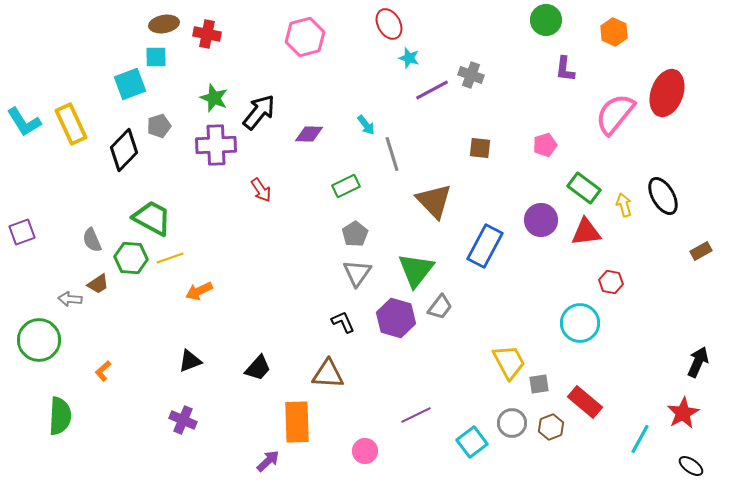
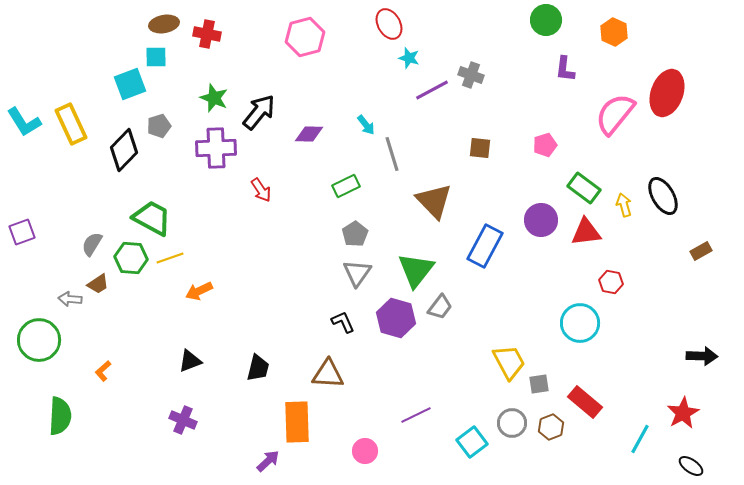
purple cross at (216, 145): moved 3 px down
gray semicircle at (92, 240): moved 4 px down; rotated 55 degrees clockwise
black arrow at (698, 362): moved 4 px right, 6 px up; rotated 68 degrees clockwise
black trapezoid at (258, 368): rotated 28 degrees counterclockwise
